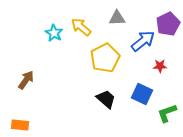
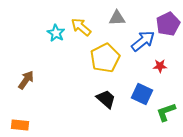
cyan star: moved 2 px right
green L-shape: moved 1 px left, 1 px up
